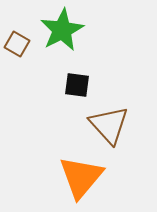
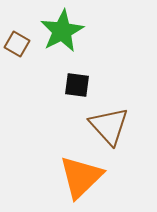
green star: moved 1 px down
brown triangle: moved 1 px down
orange triangle: rotated 6 degrees clockwise
